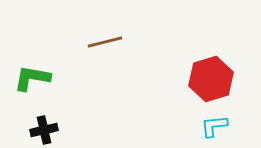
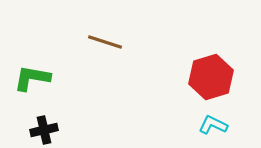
brown line: rotated 32 degrees clockwise
red hexagon: moved 2 px up
cyan L-shape: moved 1 px left, 1 px up; rotated 32 degrees clockwise
